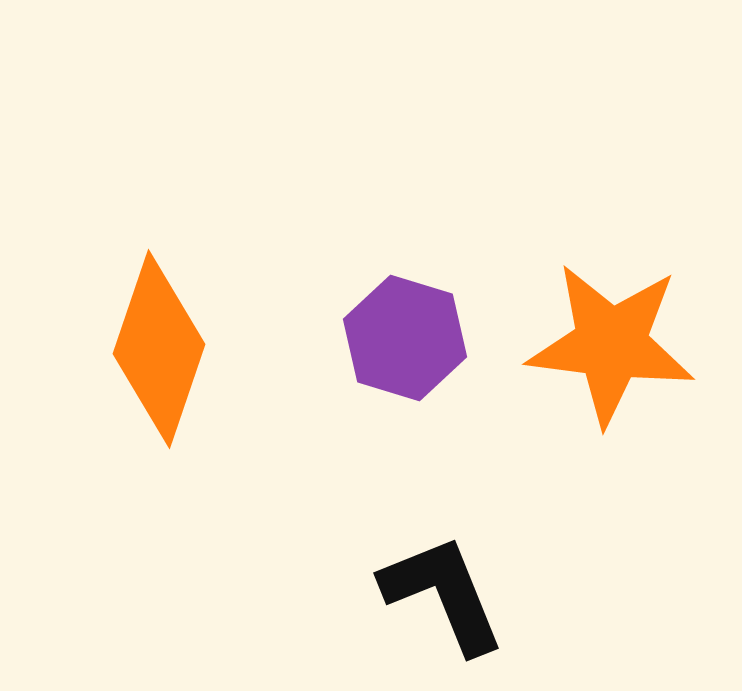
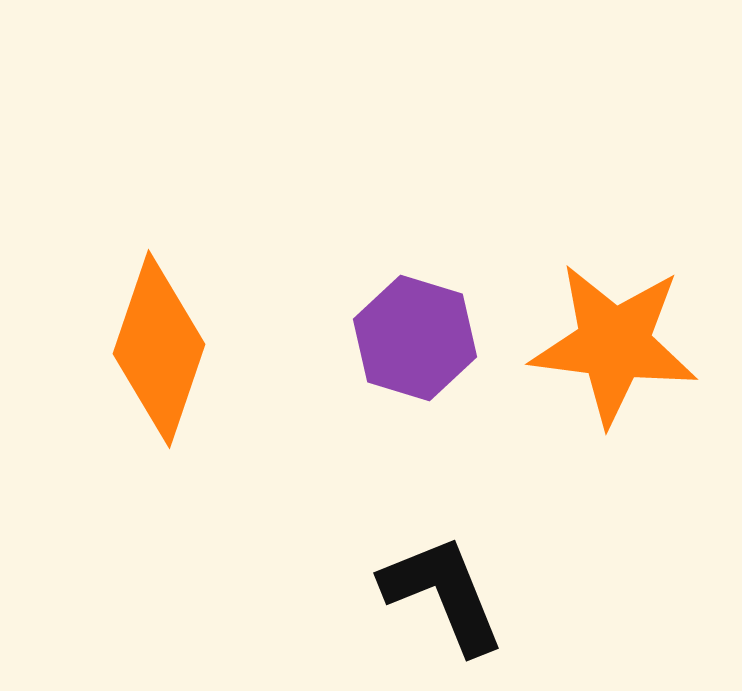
purple hexagon: moved 10 px right
orange star: moved 3 px right
